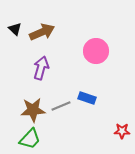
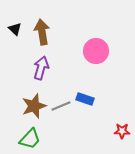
brown arrow: rotated 75 degrees counterclockwise
blue rectangle: moved 2 px left, 1 px down
brown star: moved 1 px right, 4 px up; rotated 15 degrees counterclockwise
